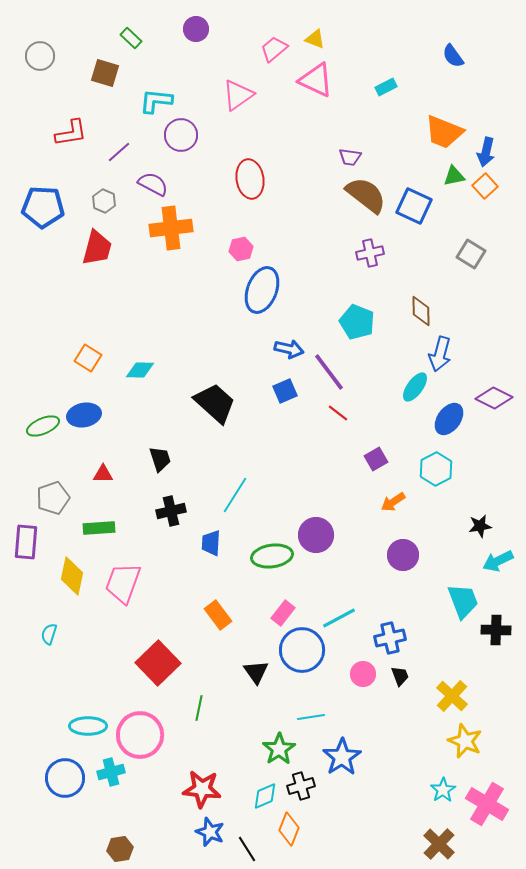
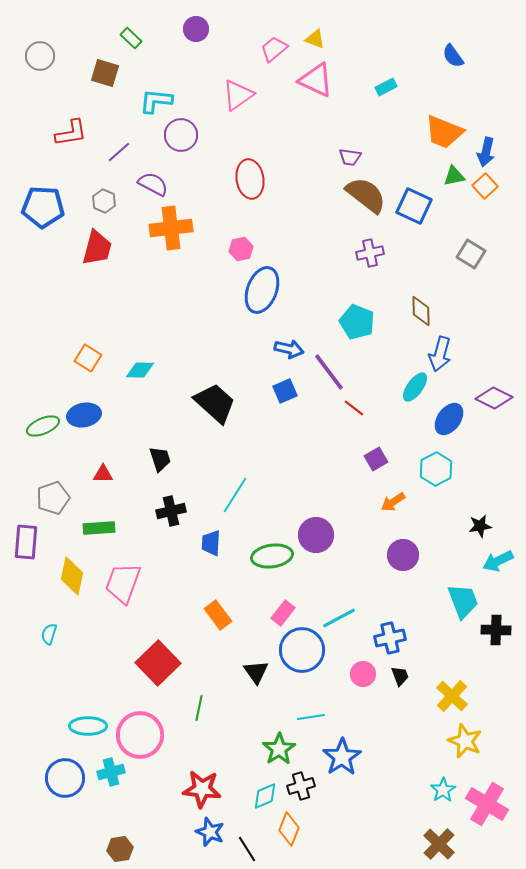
red line at (338, 413): moved 16 px right, 5 px up
